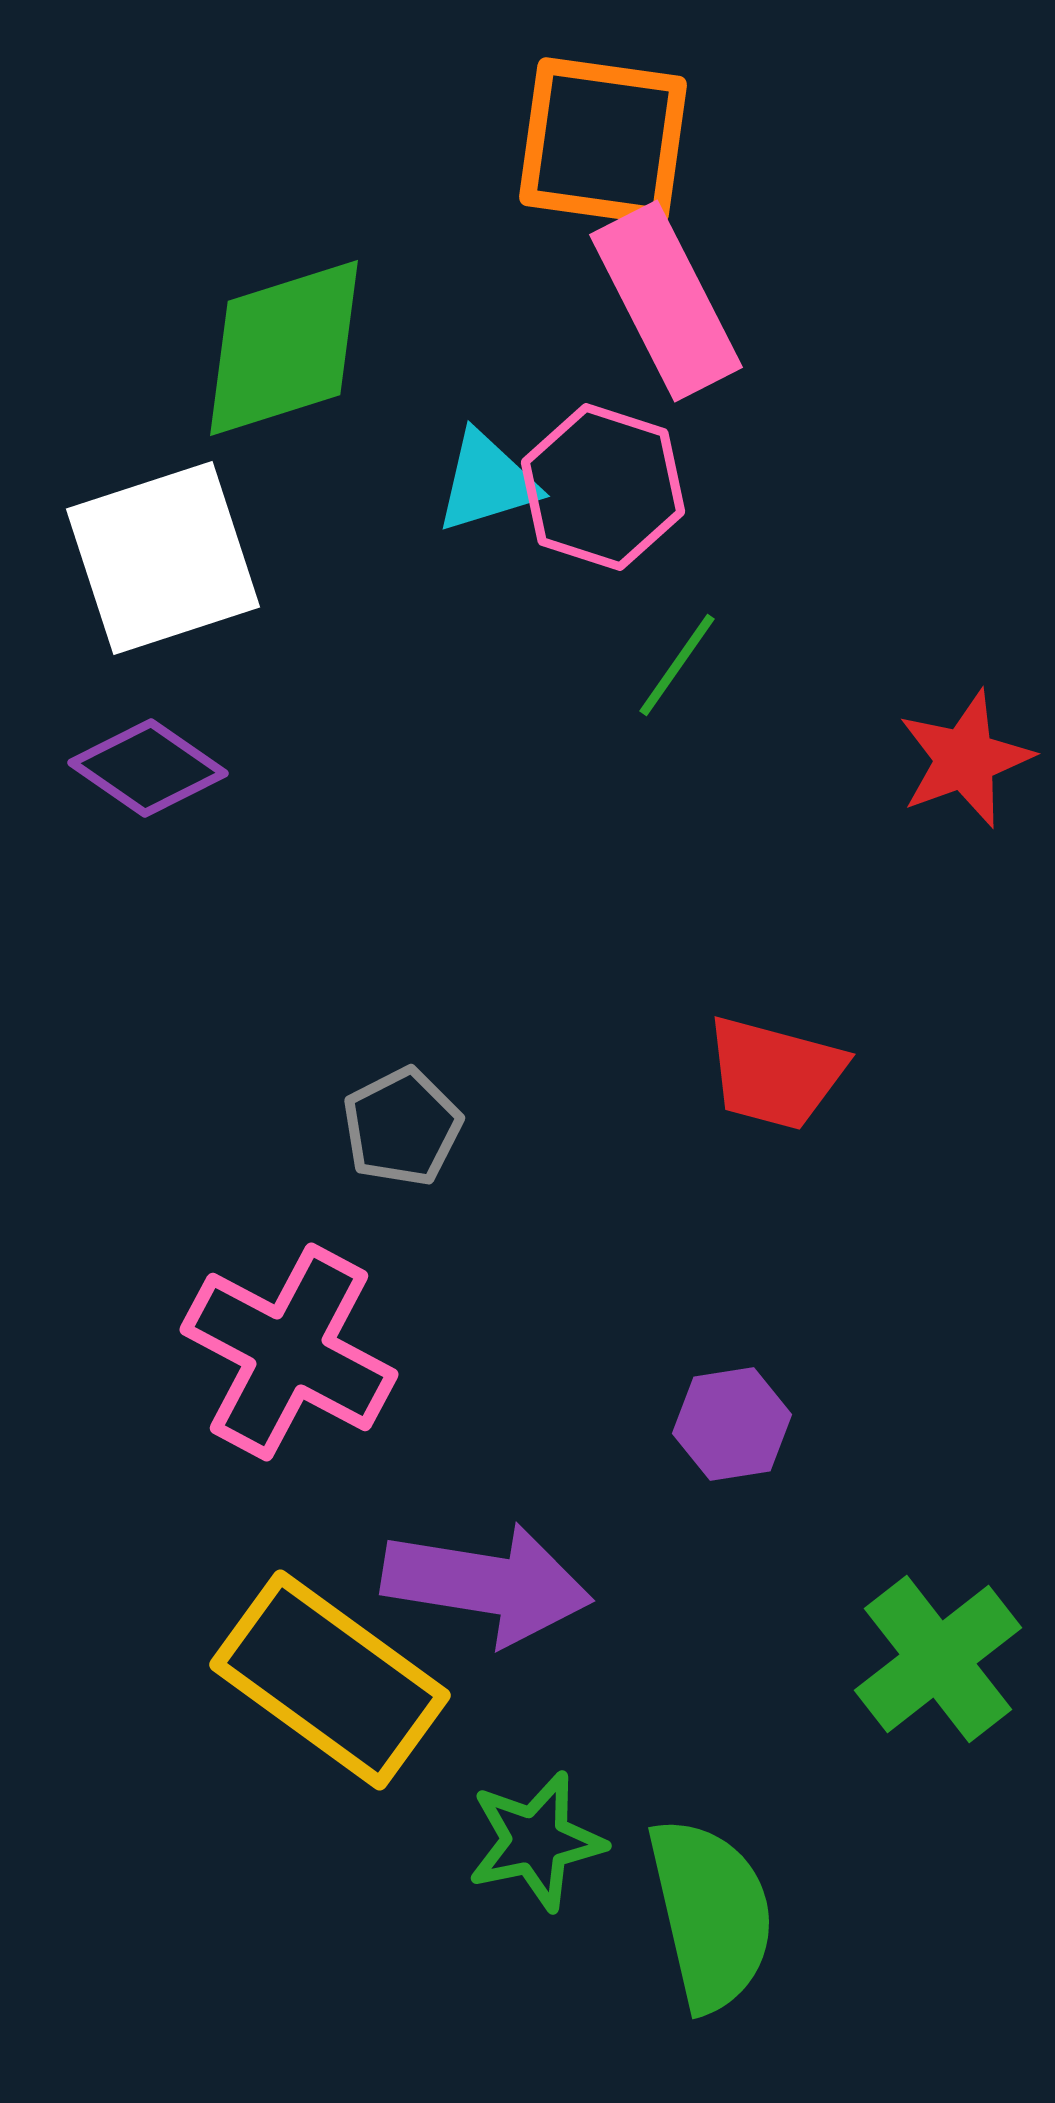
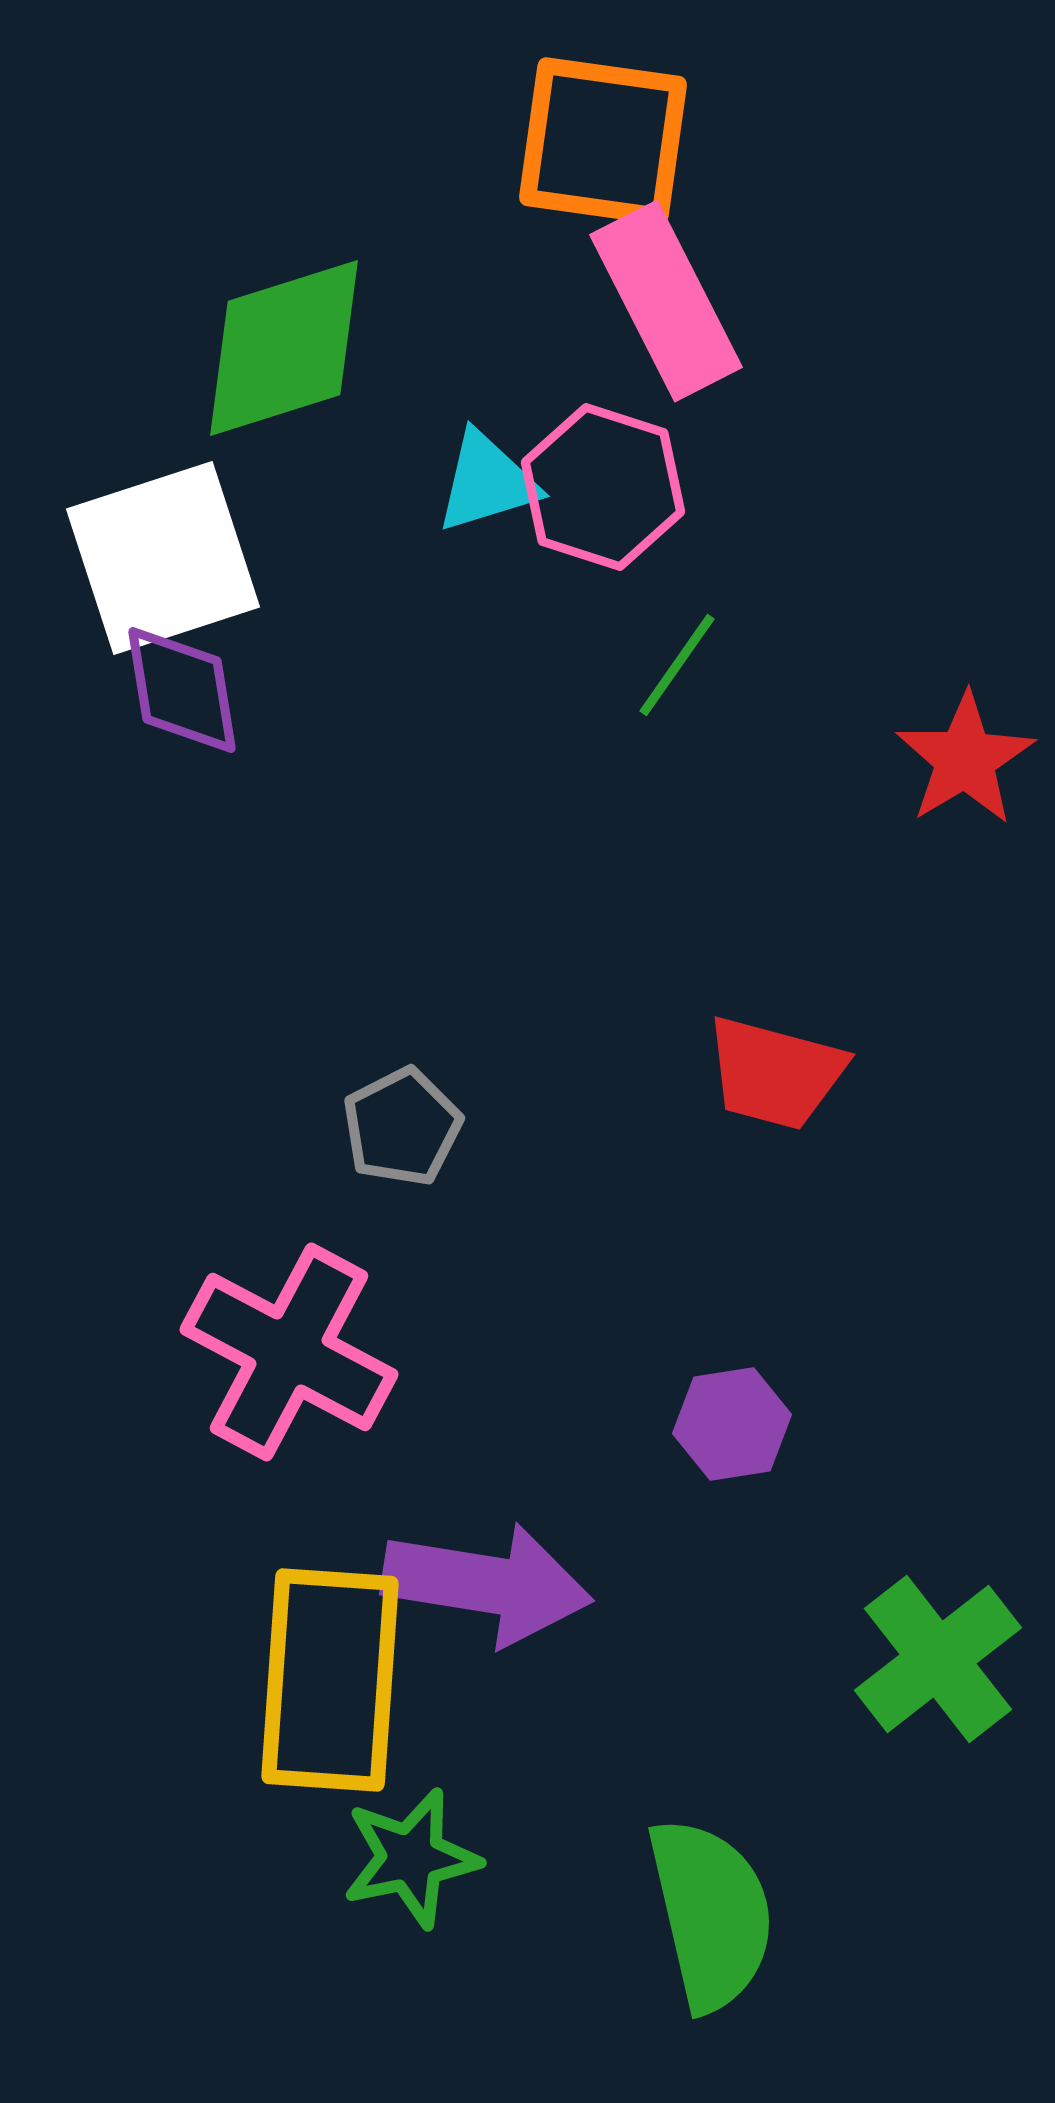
red star: rotated 11 degrees counterclockwise
purple diamond: moved 34 px right, 78 px up; rotated 46 degrees clockwise
yellow rectangle: rotated 58 degrees clockwise
green star: moved 125 px left, 17 px down
